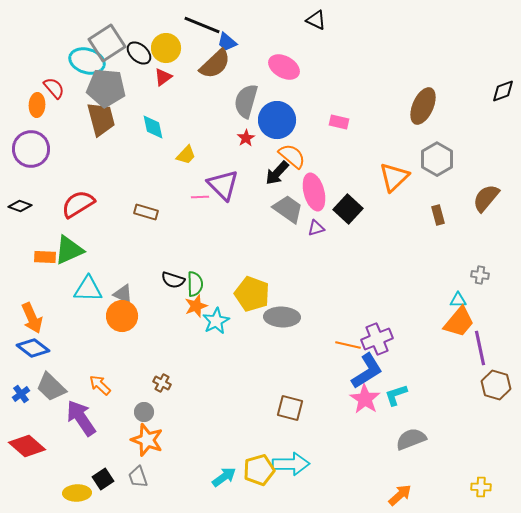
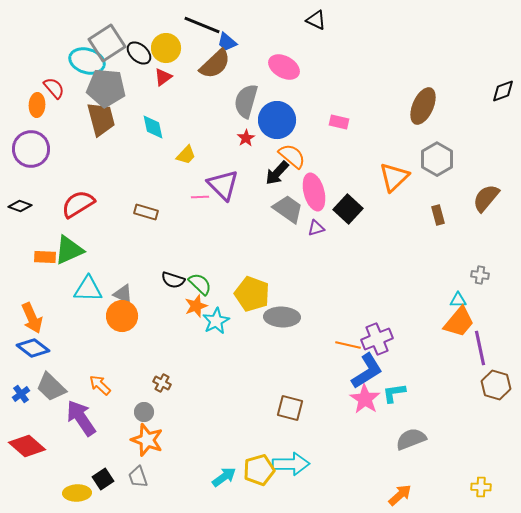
green semicircle at (195, 284): moved 5 px right; rotated 45 degrees counterclockwise
cyan L-shape at (396, 395): moved 2 px left, 2 px up; rotated 10 degrees clockwise
